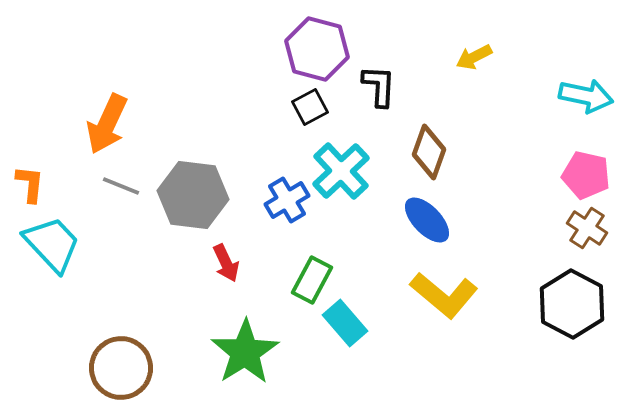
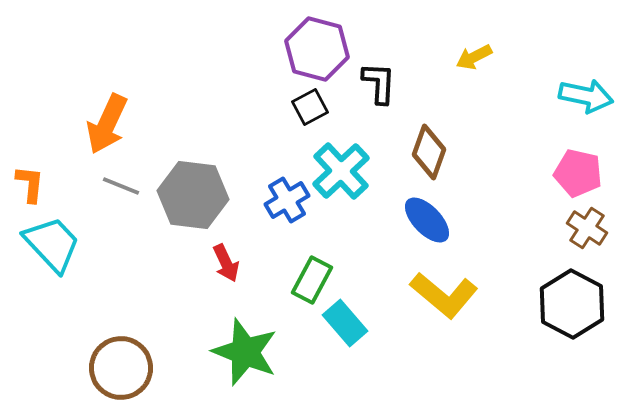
black L-shape: moved 3 px up
pink pentagon: moved 8 px left, 2 px up
green star: rotated 18 degrees counterclockwise
